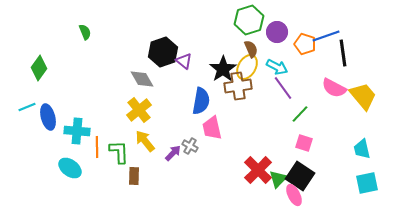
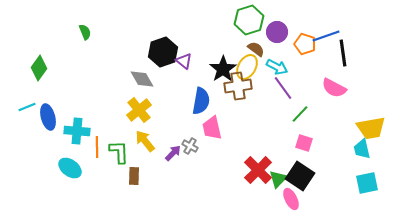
brown semicircle: moved 5 px right; rotated 30 degrees counterclockwise
yellow trapezoid: moved 8 px right, 32 px down; rotated 120 degrees clockwise
pink ellipse: moved 3 px left, 4 px down
